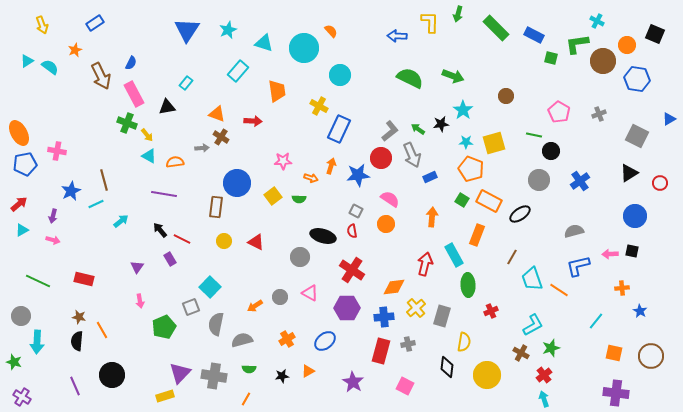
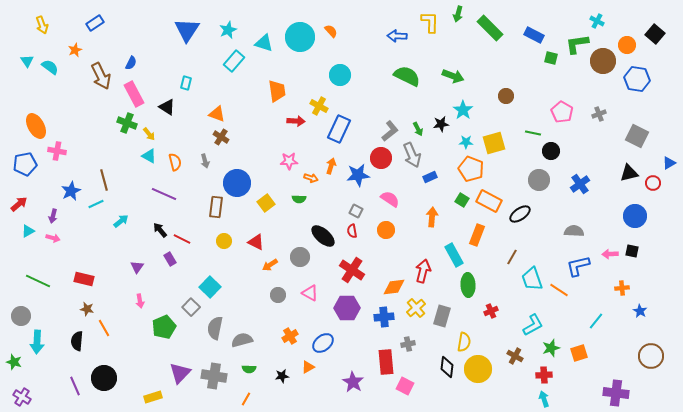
green rectangle at (496, 28): moved 6 px left
black square at (655, 34): rotated 18 degrees clockwise
cyan circle at (304, 48): moved 4 px left, 11 px up
cyan triangle at (27, 61): rotated 32 degrees counterclockwise
cyan rectangle at (238, 71): moved 4 px left, 10 px up
green semicircle at (410, 78): moved 3 px left, 2 px up
cyan rectangle at (186, 83): rotated 24 degrees counterclockwise
black triangle at (167, 107): rotated 42 degrees clockwise
pink pentagon at (559, 112): moved 3 px right
blue triangle at (669, 119): moved 44 px down
red arrow at (253, 121): moved 43 px right
green arrow at (418, 129): rotated 152 degrees counterclockwise
orange ellipse at (19, 133): moved 17 px right, 7 px up
yellow arrow at (147, 135): moved 2 px right, 1 px up
green line at (534, 135): moved 1 px left, 2 px up
gray arrow at (202, 148): moved 3 px right, 13 px down; rotated 80 degrees clockwise
pink star at (283, 161): moved 6 px right
orange semicircle at (175, 162): rotated 84 degrees clockwise
black triangle at (629, 173): rotated 18 degrees clockwise
blue cross at (580, 181): moved 3 px down
red circle at (660, 183): moved 7 px left
purple line at (164, 194): rotated 15 degrees clockwise
yellow square at (273, 196): moved 7 px left, 7 px down
orange circle at (386, 224): moved 6 px down
cyan triangle at (22, 230): moved 6 px right, 1 px down
gray semicircle at (574, 231): rotated 18 degrees clockwise
black ellipse at (323, 236): rotated 25 degrees clockwise
pink arrow at (53, 240): moved 2 px up
red arrow at (425, 264): moved 2 px left, 7 px down
gray circle at (280, 297): moved 2 px left, 2 px up
orange arrow at (255, 306): moved 15 px right, 41 px up
gray square at (191, 307): rotated 24 degrees counterclockwise
brown star at (79, 317): moved 8 px right, 8 px up
gray semicircle at (216, 324): moved 1 px left, 4 px down
orange line at (102, 330): moved 2 px right, 2 px up
orange cross at (287, 339): moved 3 px right, 3 px up
blue ellipse at (325, 341): moved 2 px left, 2 px down
red rectangle at (381, 351): moved 5 px right, 11 px down; rotated 20 degrees counterclockwise
brown cross at (521, 353): moved 6 px left, 3 px down
orange square at (614, 353): moved 35 px left; rotated 30 degrees counterclockwise
orange triangle at (308, 371): moved 4 px up
black circle at (112, 375): moved 8 px left, 3 px down
yellow circle at (487, 375): moved 9 px left, 6 px up
red cross at (544, 375): rotated 35 degrees clockwise
yellow rectangle at (165, 396): moved 12 px left, 1 px down
